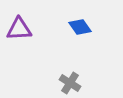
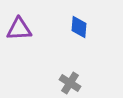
blue diamond: moved 1 px left; rotated 40 degrees clockwise
